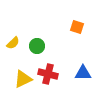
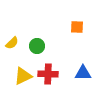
orange square: rotated 16 degrees counterclockwise
yellow semicircle: moved 1 px left
red cross: rotated 12 degrees counterclockwise
yellow triangle: moved 3 px up
